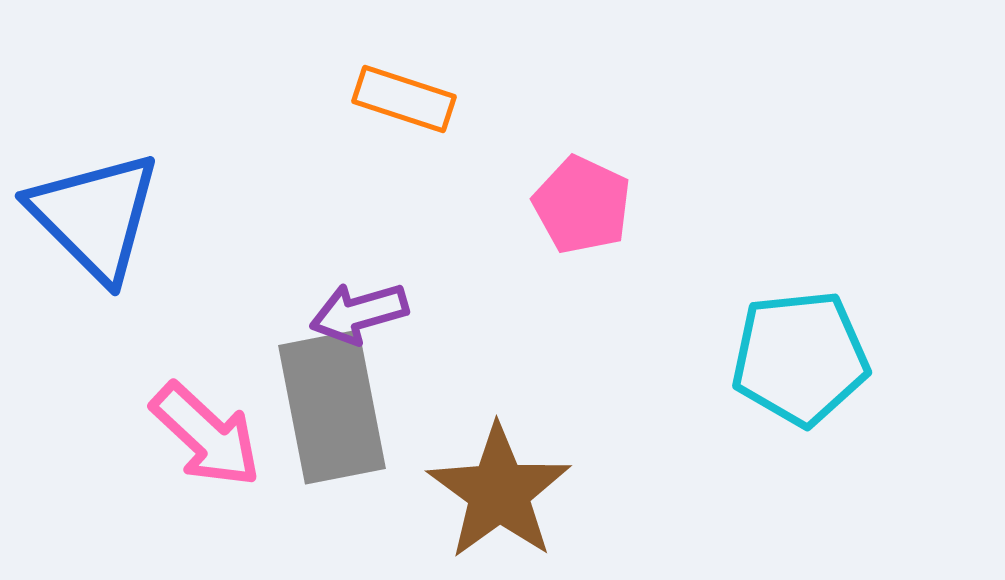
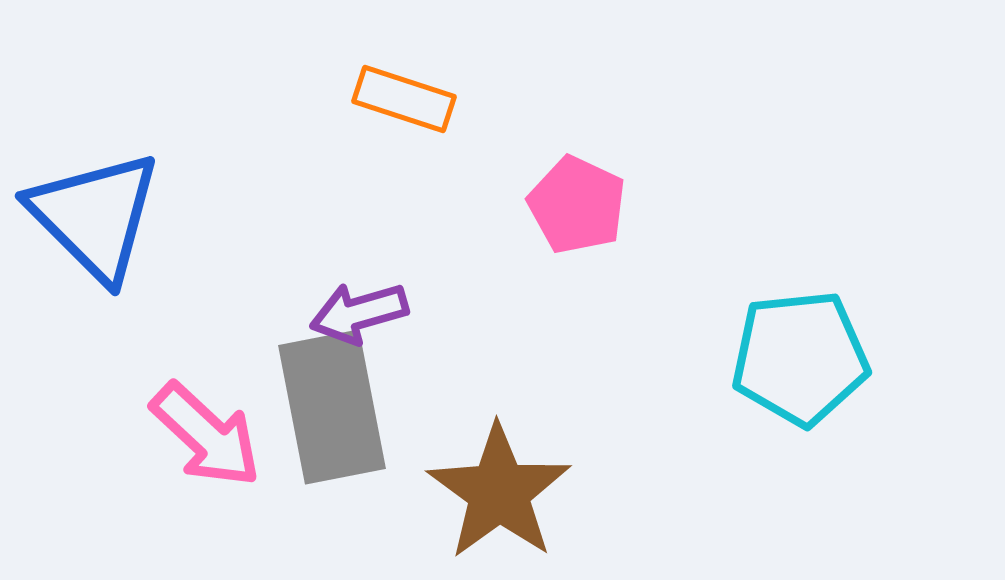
pink pentagon: moved 5 px left
